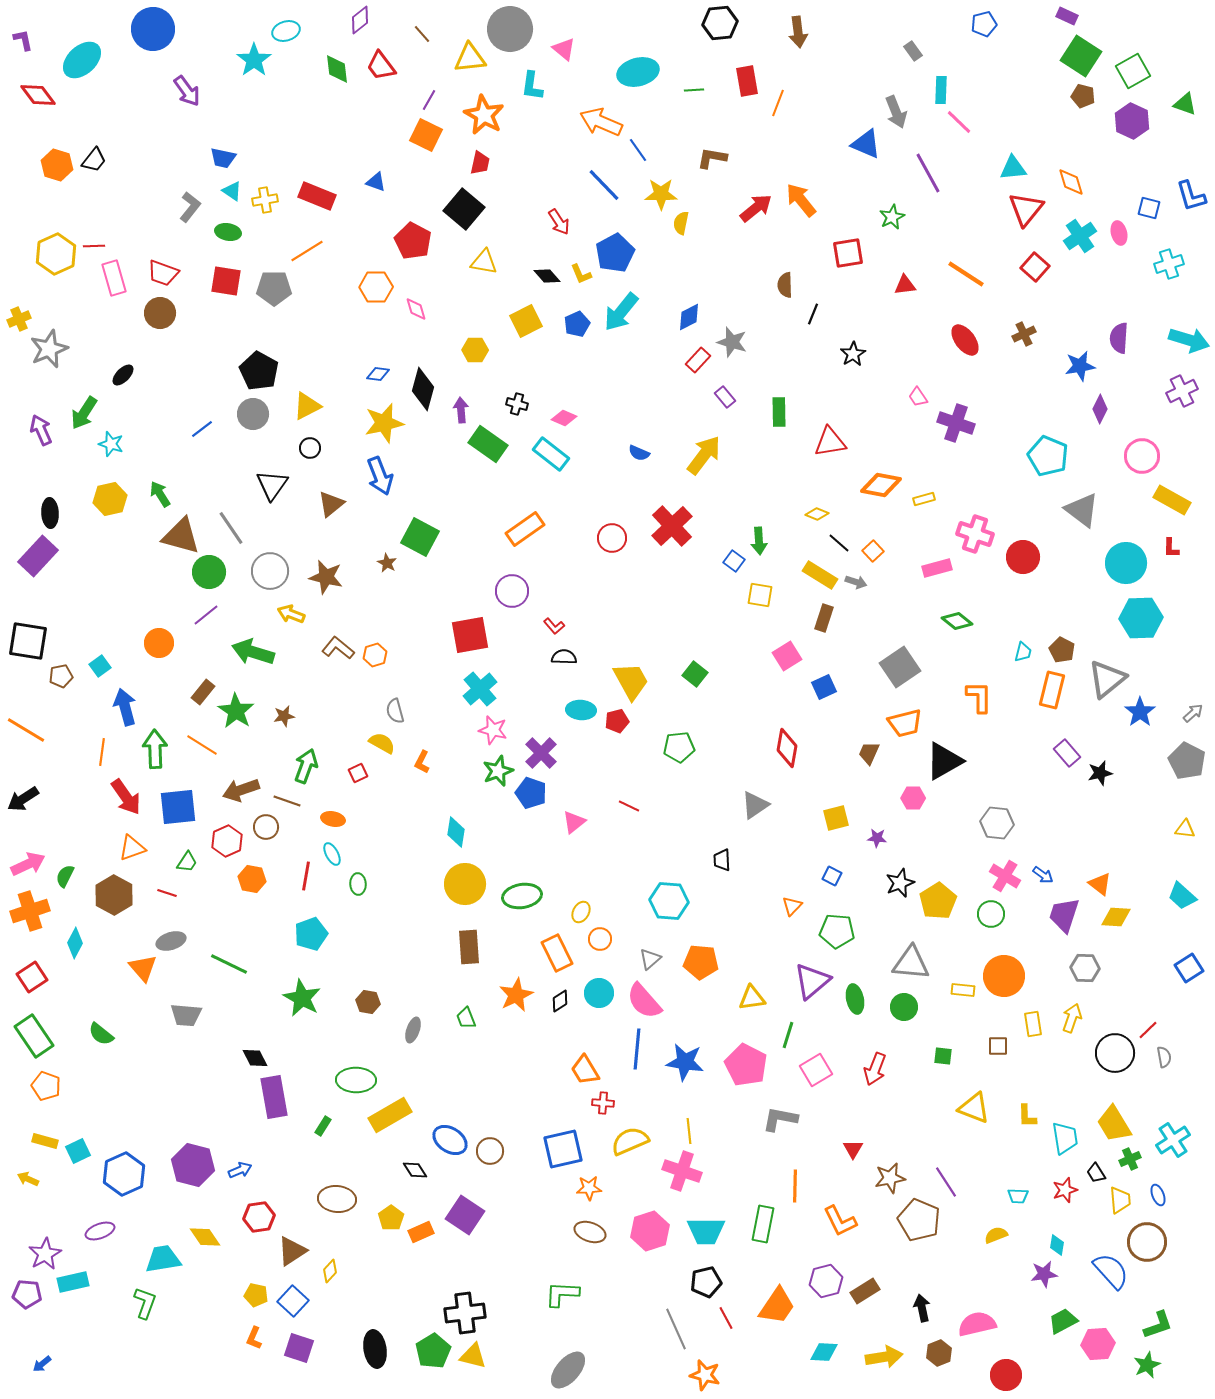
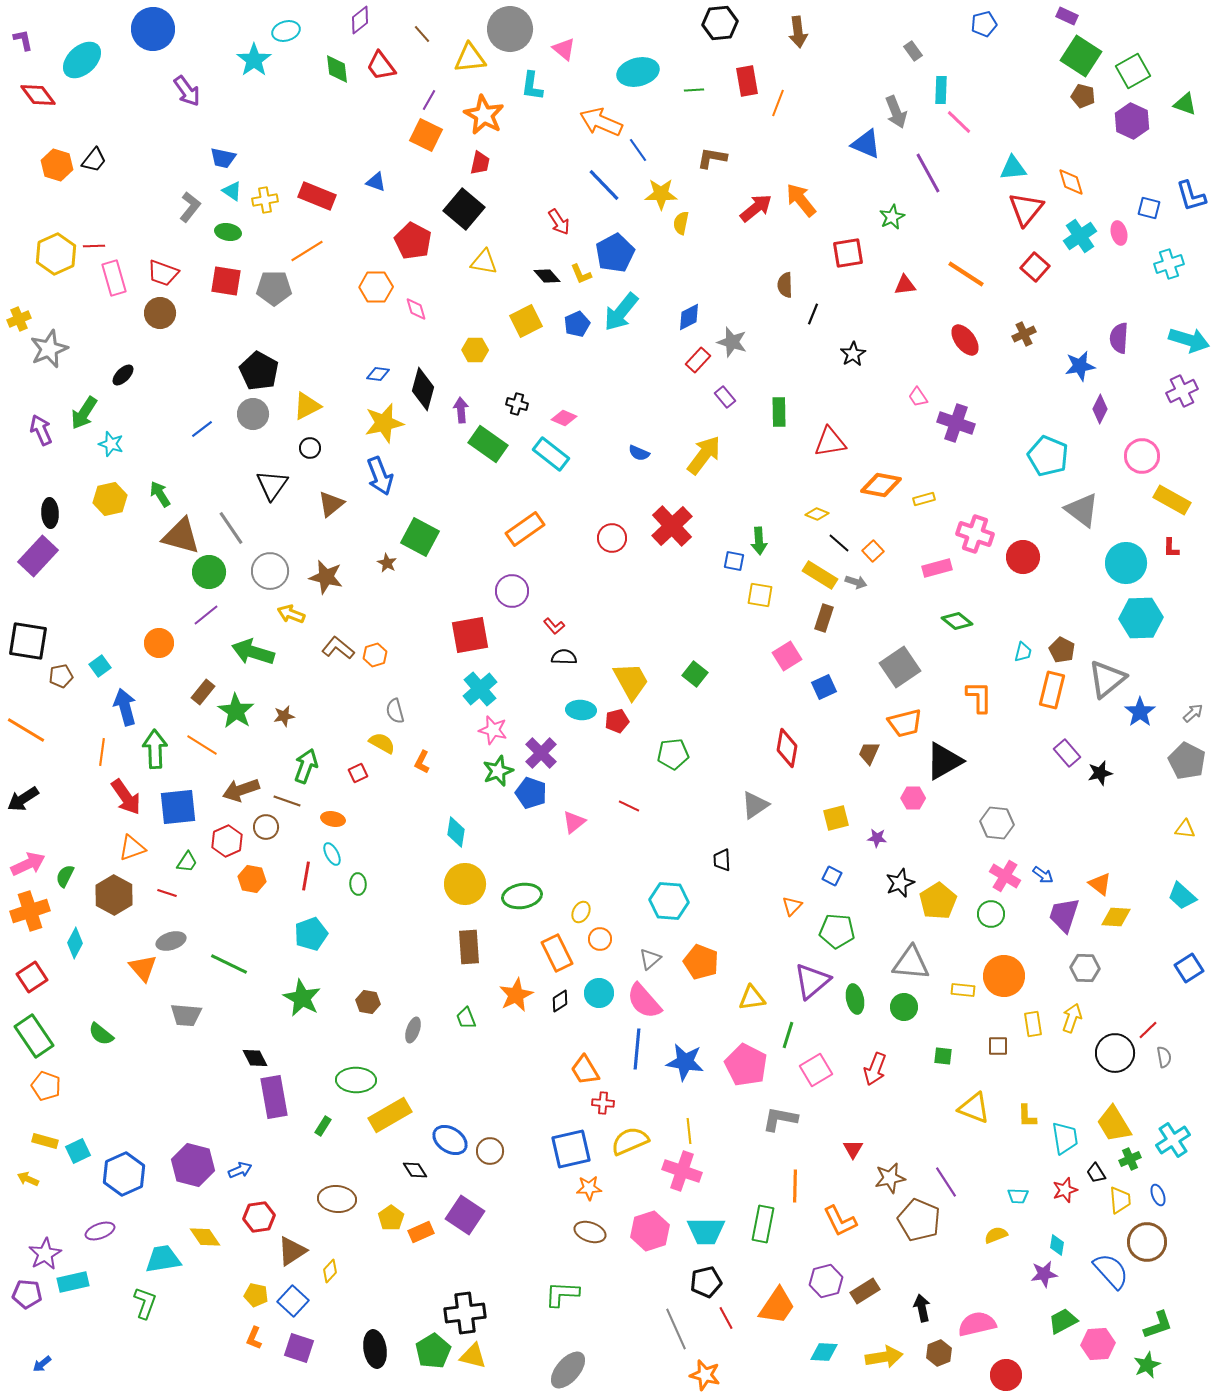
blue square at (734, 561): rotated 25 degrees counterclockwise
green pentagon at (679, 747): moved 6 px left, 7 px down
orange pentagon at (701, 962): rotated 16 degrees clockwise
blue square at (563, 1149): moved 8 px right
